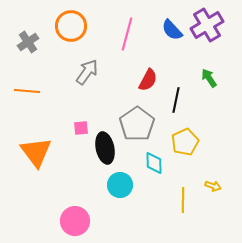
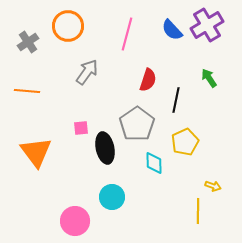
orange circle: moved 3 px left
red semicircle: rotated 10 degrees counterclockwise
cyan circle: moved 8 px left, 12 px down
yellow line: moved 15 px right, 11 px down
